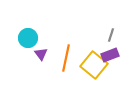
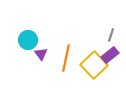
cyan circle: moved 2 px down
purple rectangle: rotated 18 degrees counterclockwise
yellow square: rotated 8 degrees clockwise
